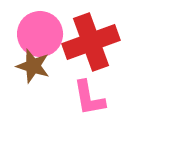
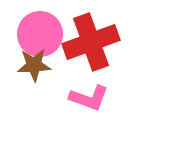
brown star: moved 1 px right, 1 px up; rotated 20 degrees counterclockwise
pink L-shape: rotated 60 degrees counterclockwise
